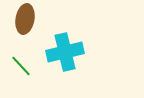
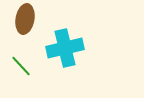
cyan cross: moved 4 px up
